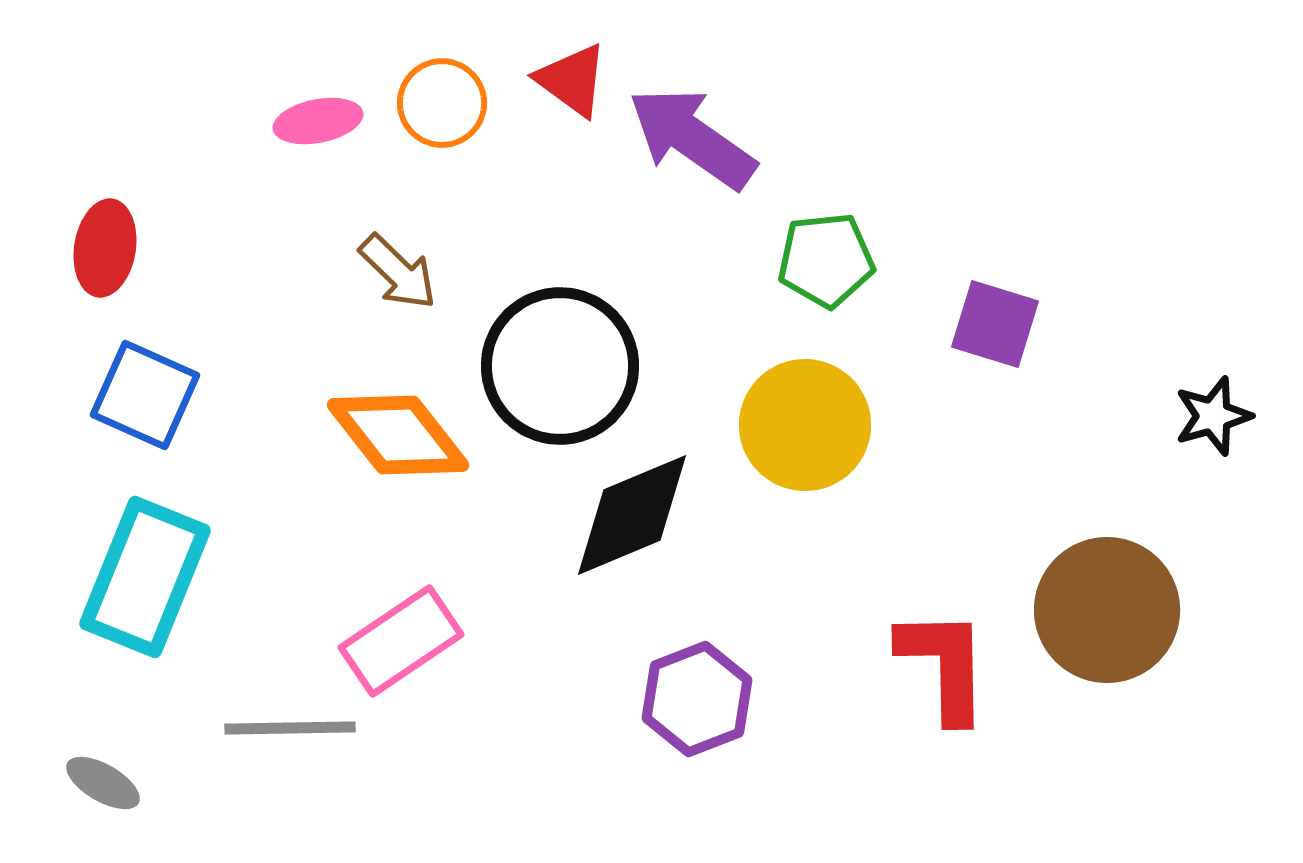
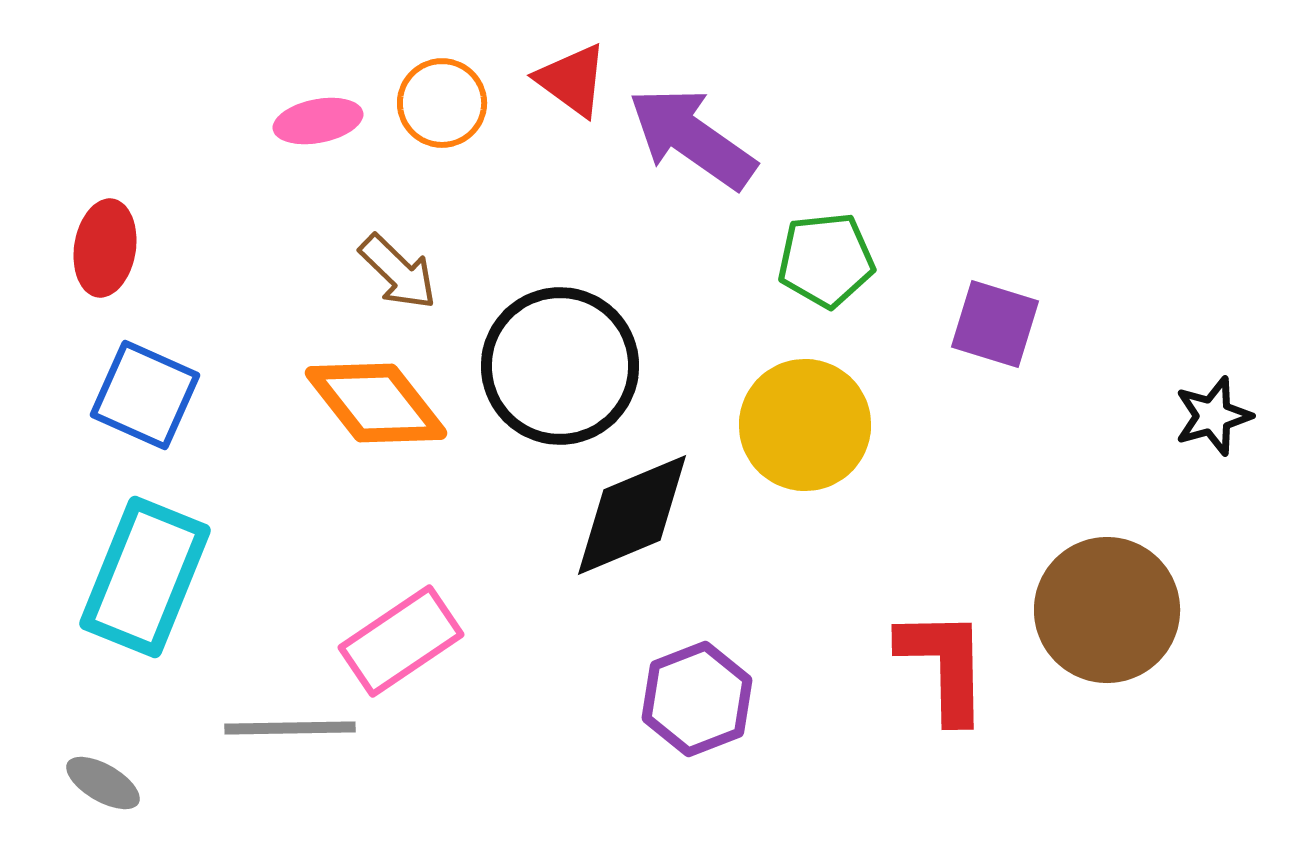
orange diamond: moved 22 px left, 32 px up
